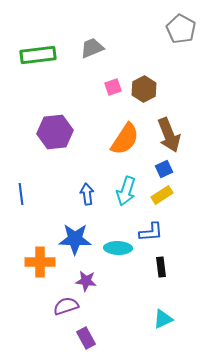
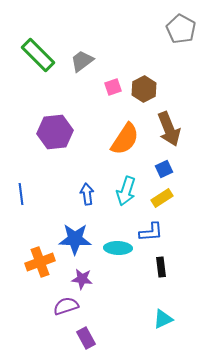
gray trapezoid: moved 10 px left, 13 px down; rotated 15 degrees counterclockwise
green rectangle: rotated 52 degrees clockwise
brown arrow: moved 6 px up
yellow rectangle: moved 3 px down
orange cross: rotated 20 degrees counterclockwise
purple star: moved 4 px left, 2 px up
